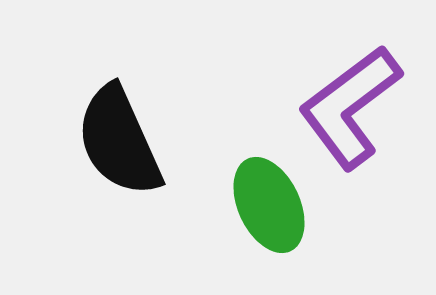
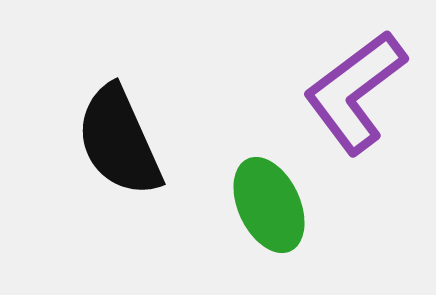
purple L-shape: moved 5 px right, 15 px up
